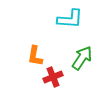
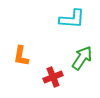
cyan L-shape: moved 2 px right
orange L-shape: moved 14 px left
